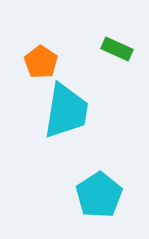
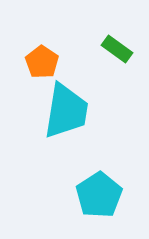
green rectangle: rotated 12 degrees clockwise
orange pentagon: moved 1 px right
